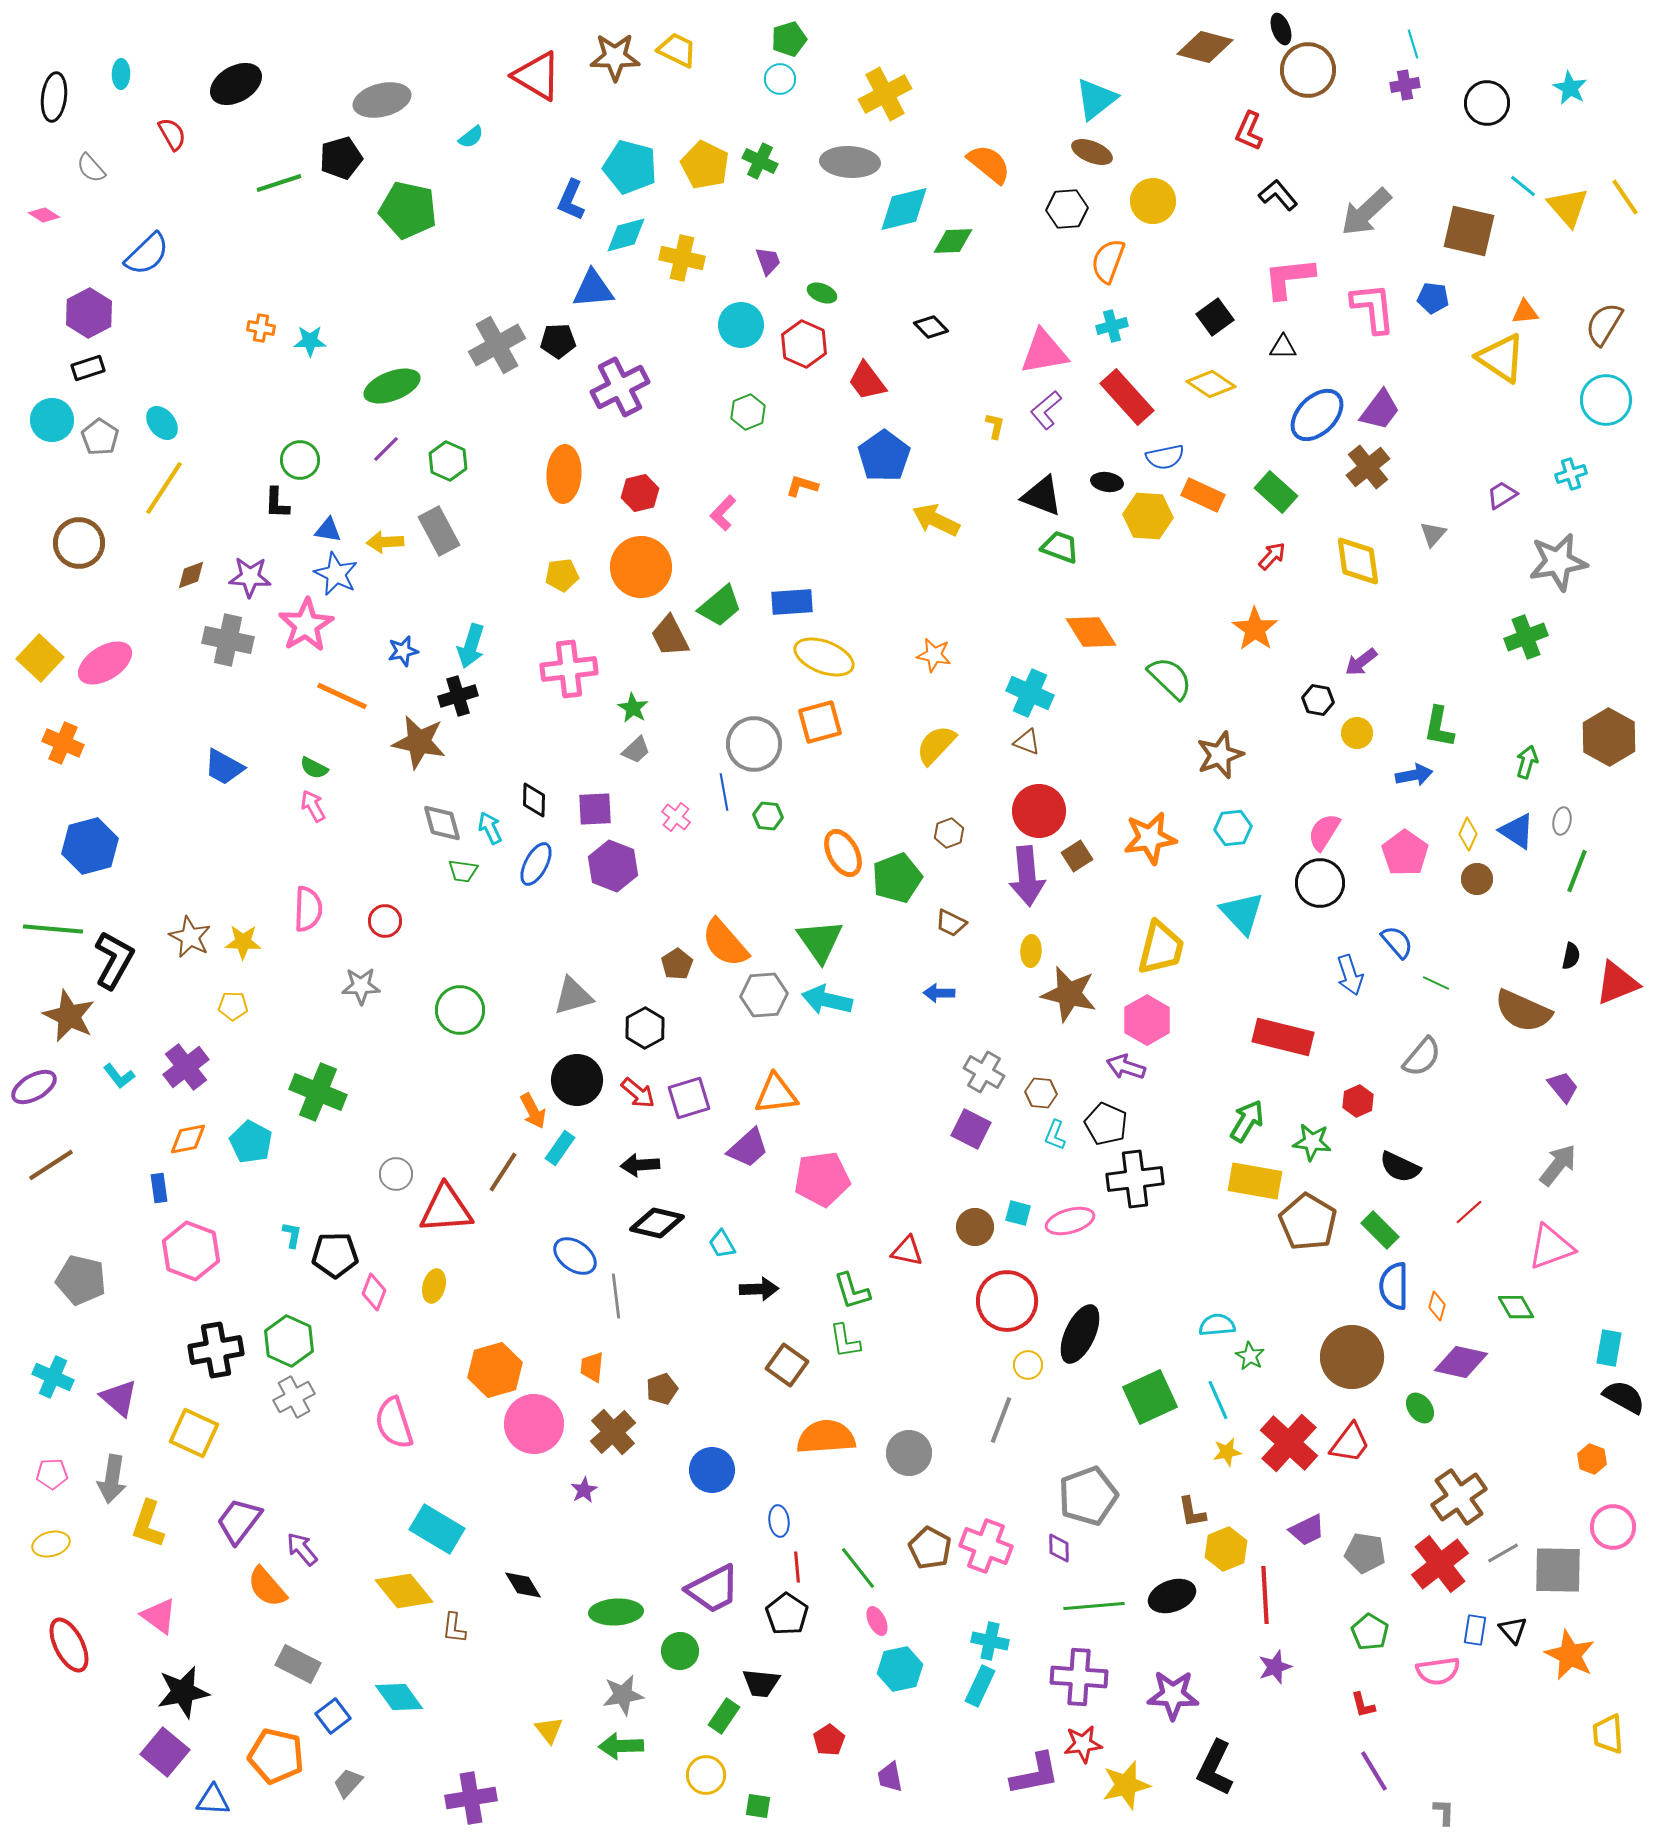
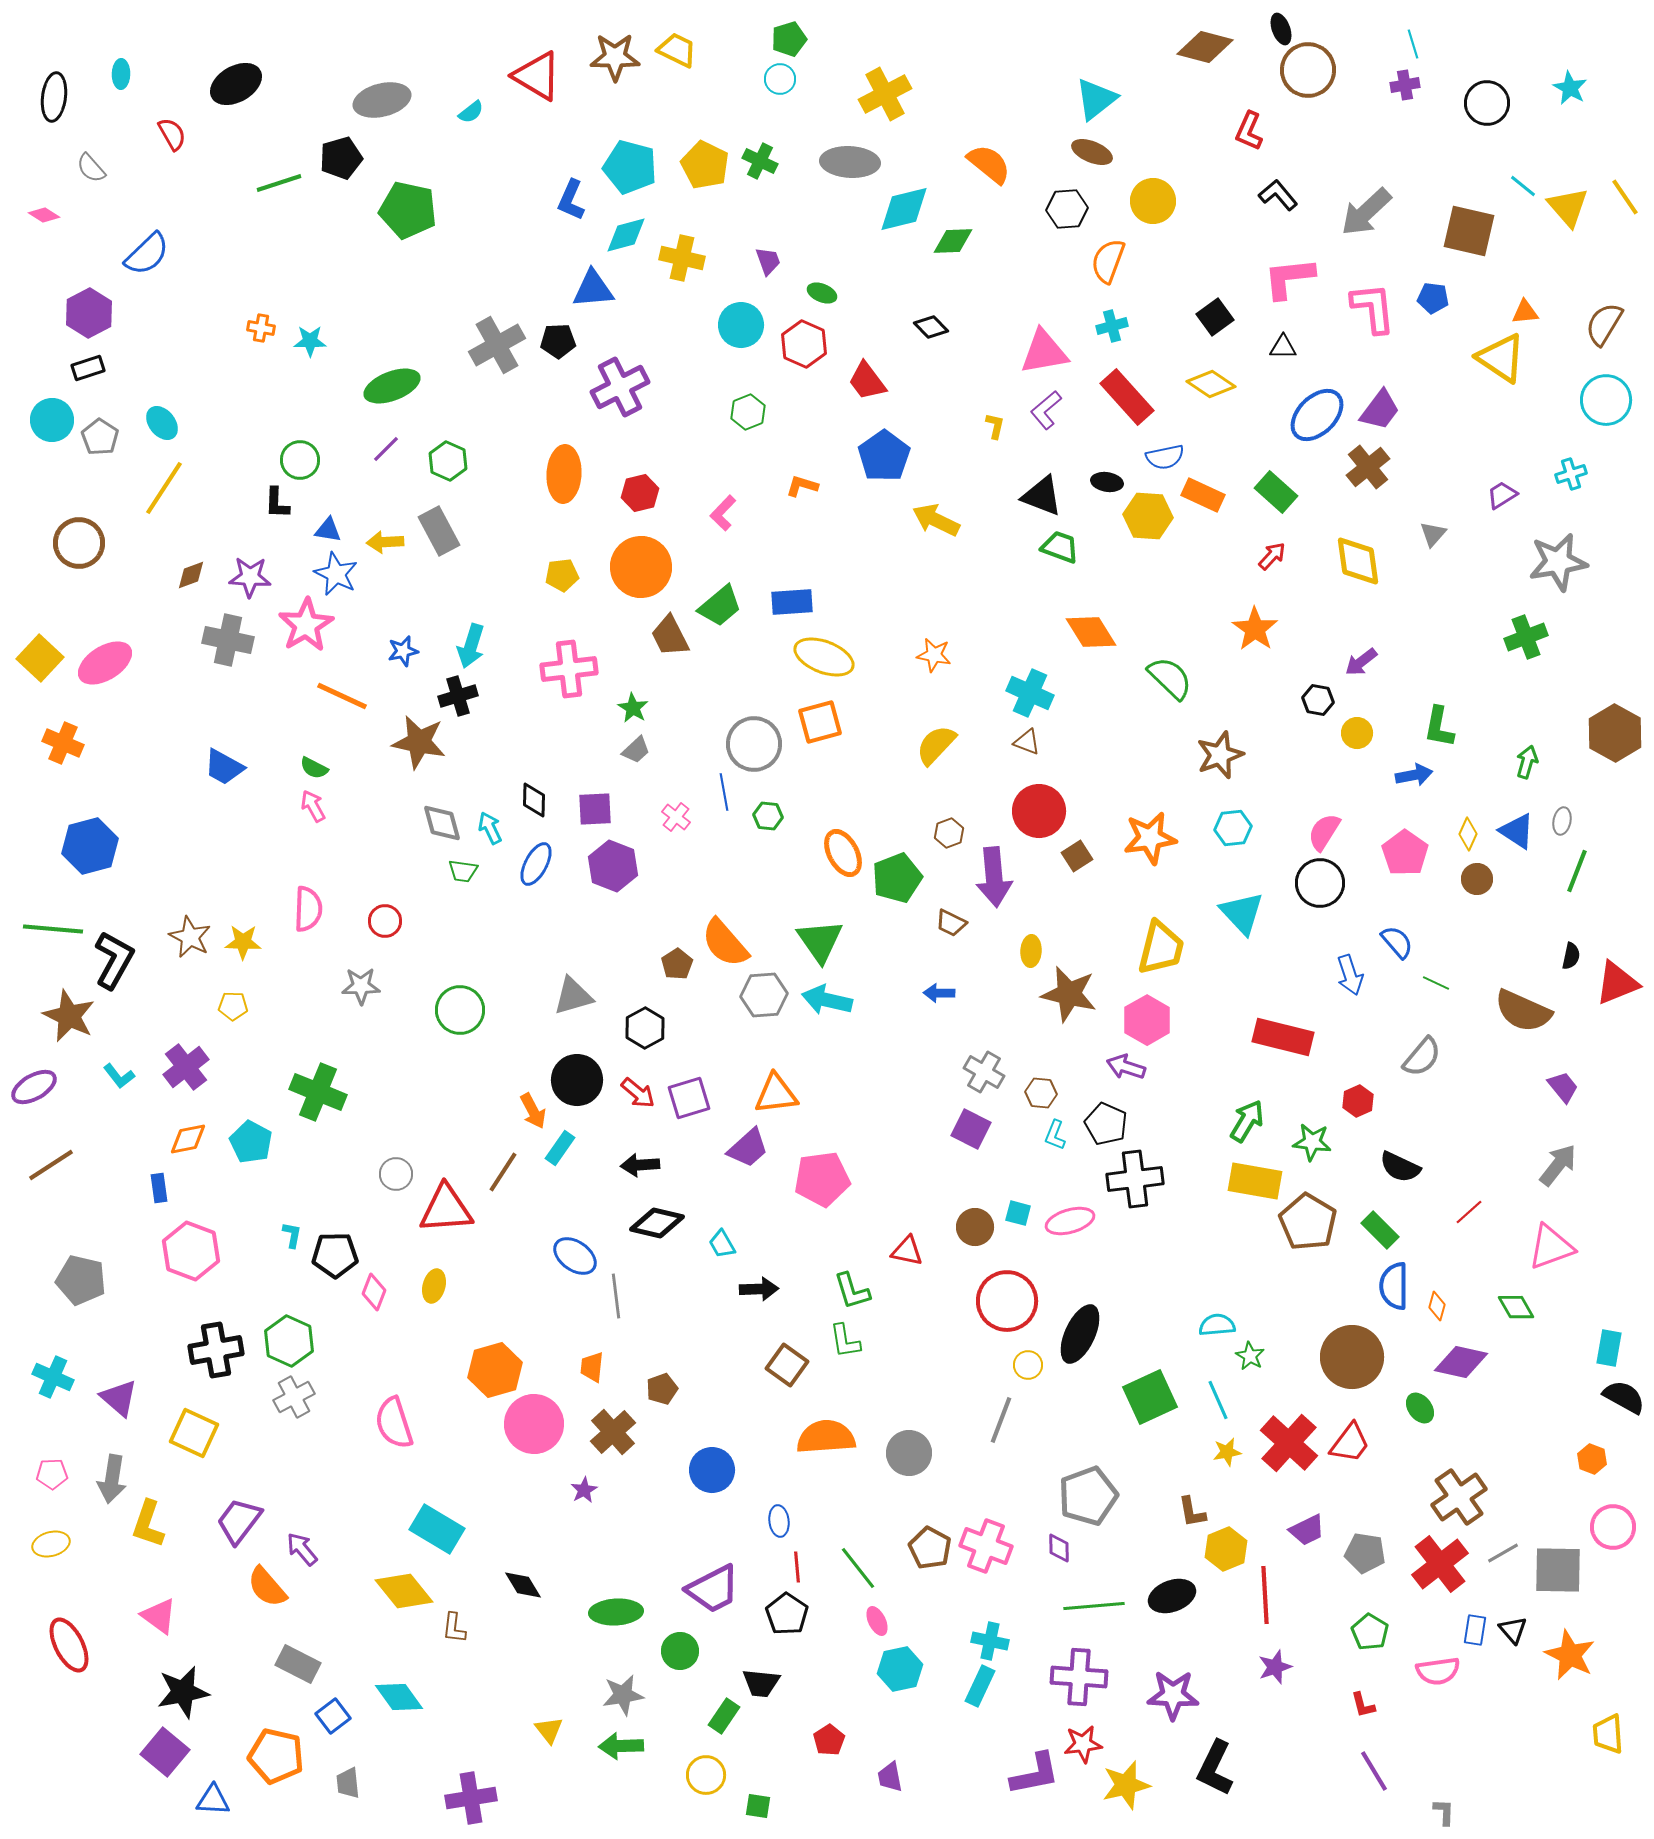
cyan semicircle at (471, 137): moved 25 px up
brown hexagon at (1609, 737): moved 6 px right, 4 px up
purple arrow at (1027, 876): moved 33 px left, 1 px down
gray trapezoid at (348, 1783): rotated 48 degrees counterclockwise
